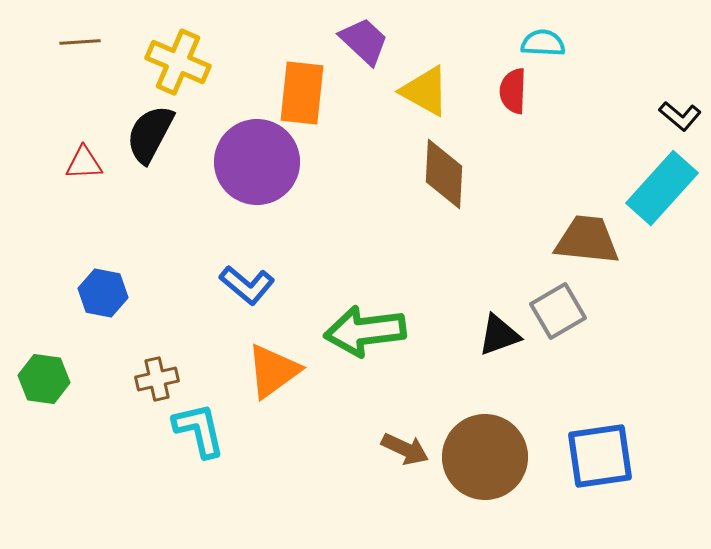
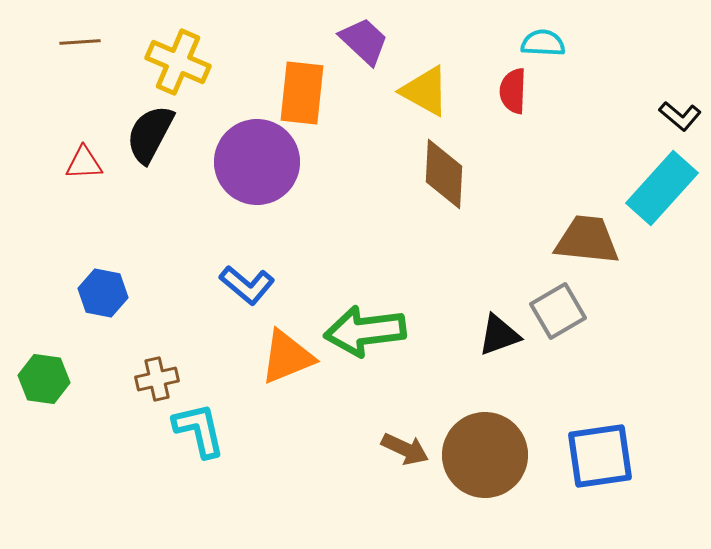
orange triangle: moved 14 px right, 14 px up; rotated 14 degrees clockwise
brown circle: moved 2 px up
